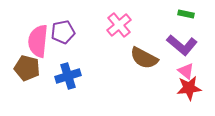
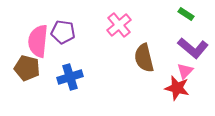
green rectangle: rotated 21 degrees clockwise
purple pentagon: rotated 20 degrees clockwise
purple L-shape: moved 11 px right, 3 px down
brown semicircle: rotated 48 degrees clockwise
pink triangle: moved 1 px left; rotated 36 degrees clockwise
blue cross: moved 2 px right, 1 px down
red star: moved 12 px left; rotated 20 degrees clockwise
